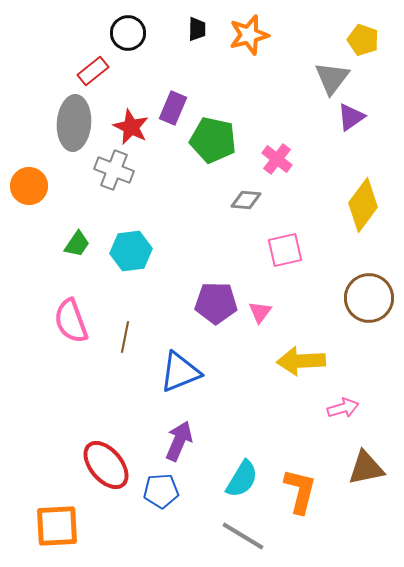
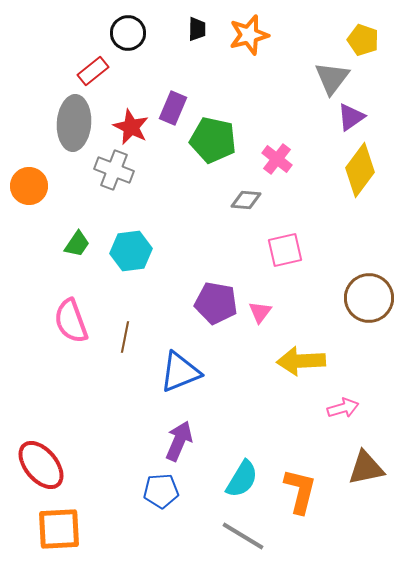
yellow diamond: moved 3 px left, 35 px up
purple pentagon: rotated 9 degrees clockwise
red ellipse: moved 65 px left
orange square: moved 2 px right, 3 px down
